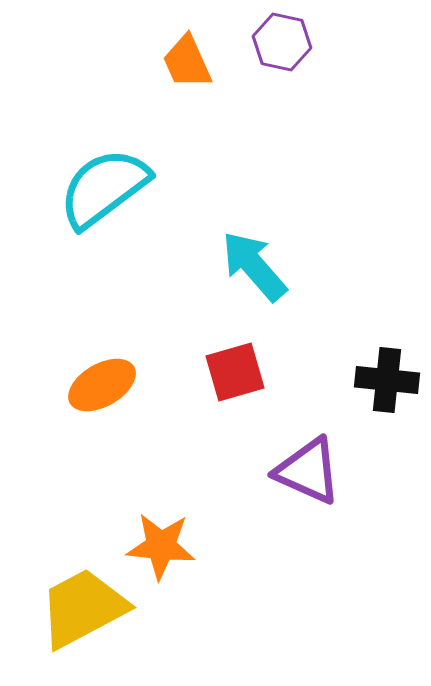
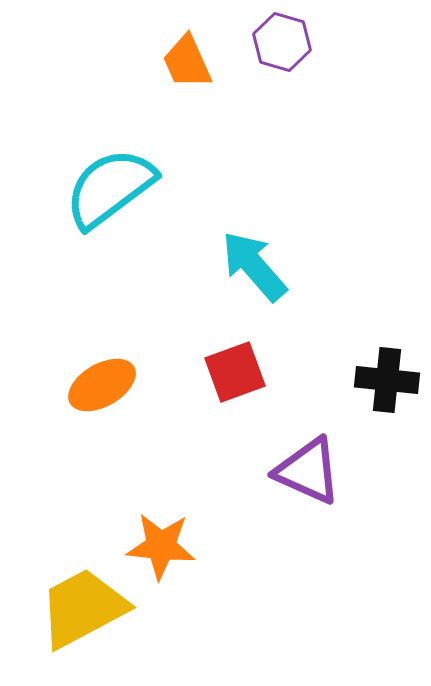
purple hexagon: rotated 4 degrees clockwise
cyan semicircle: moved 6 px right
red square: rotated 4 degrees counterclockwise
